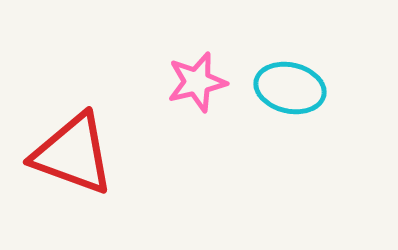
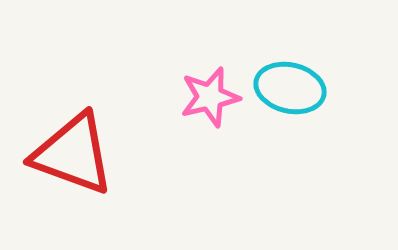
pink star: moved 13 px right, 15 px down
